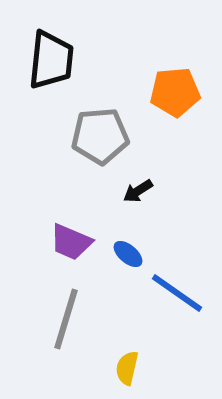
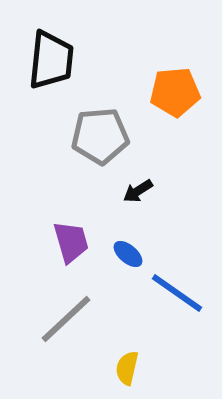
purple trapezoid: rotated 129 degrees counterclockwise
gray line: rotated 30 degrees clockwise
